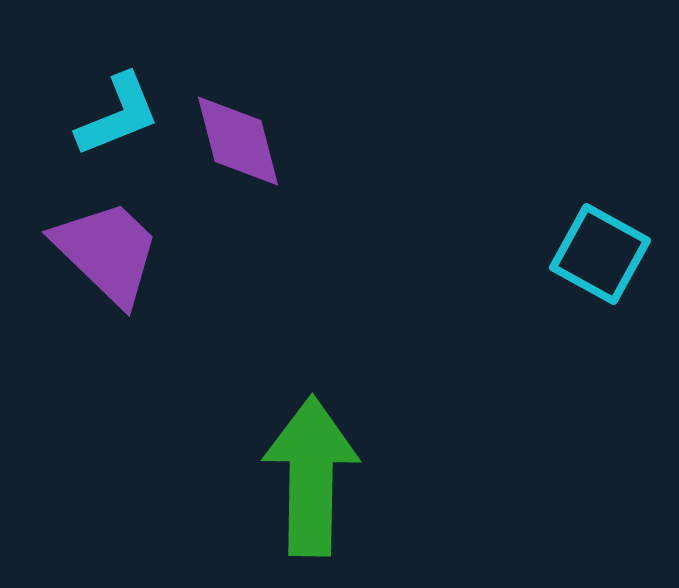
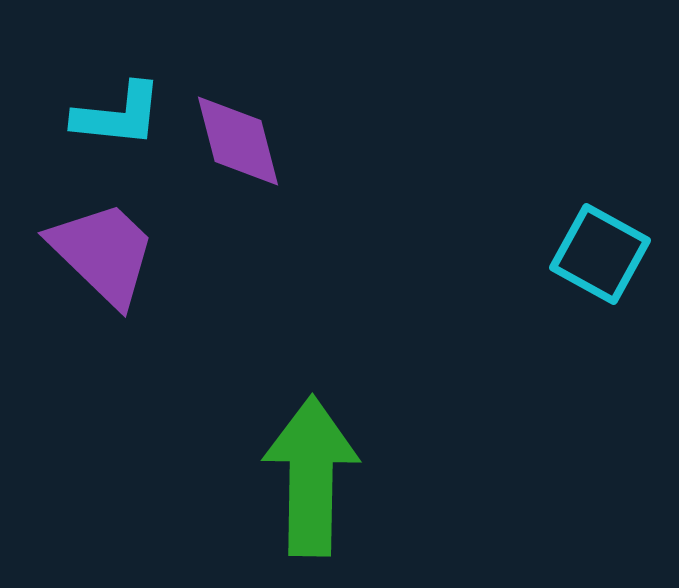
cyan L-shape: rotated 28 degrees clockwise
purple trapezoid: moved 4 px left, 1 px down
